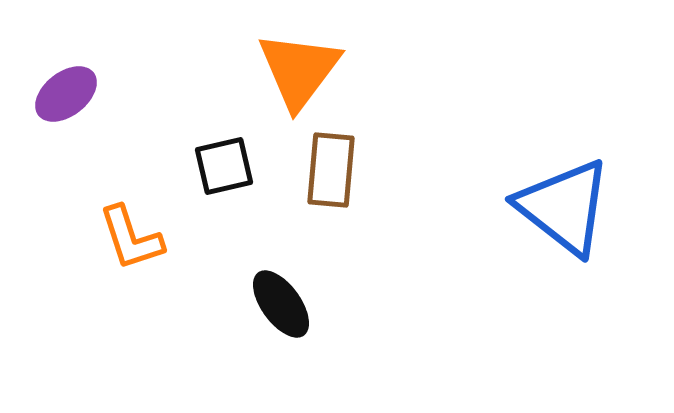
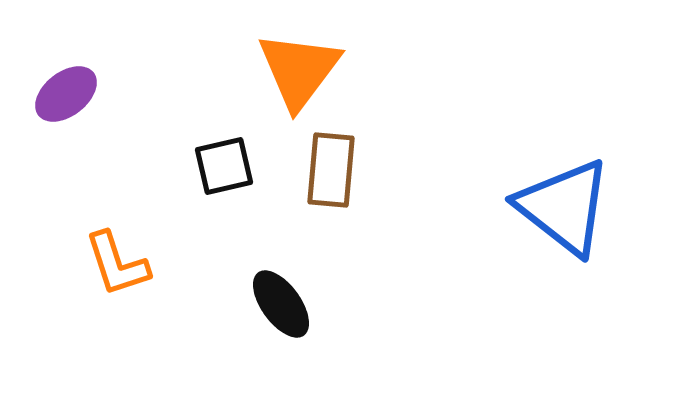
orange L-shape: moved 14 px left, 26 px down
